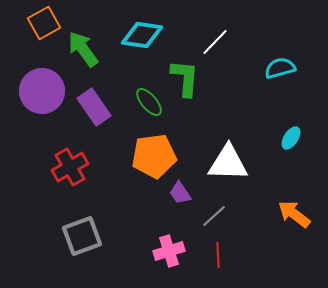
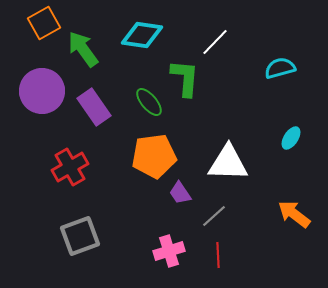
gray square: moved 2 px left
